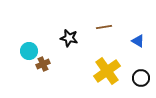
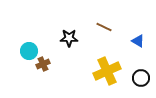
brown line: rotated 35 degrees clockwise
black star: rotated 12 degrees counterclockwise
yellow cross: rotated 12 degrees clockwise
